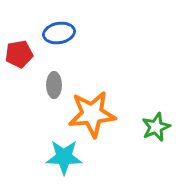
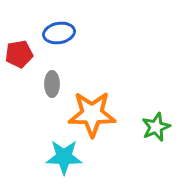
gray ellipse: moved 2 px left, 1 px up
orange star: rotated 6 degrees clockwise
